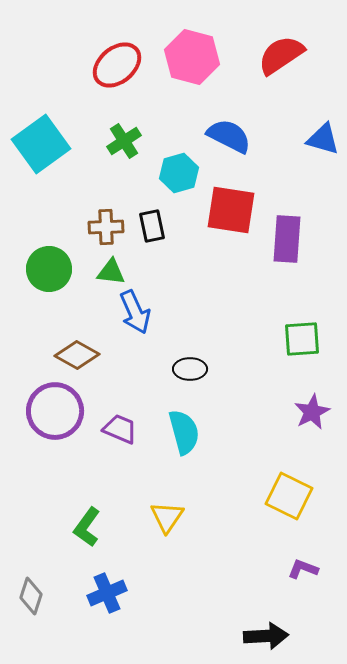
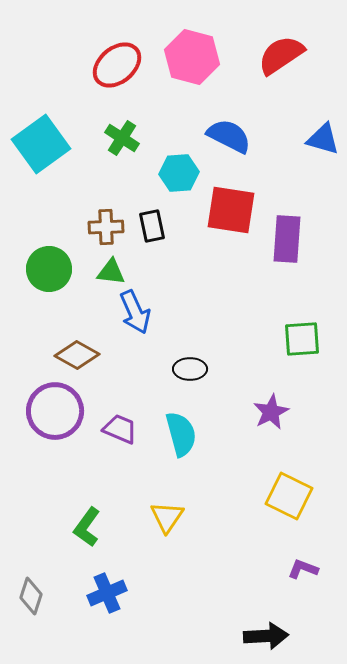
green cross: moved 2 px left, 3 px up; rotated 24 degrees counterclockwise
cyan hexagon: rotated 12 degrees clockwise
purple star: moved 41 px left
cyan semicircle: moved 3 px left, 2 px down
